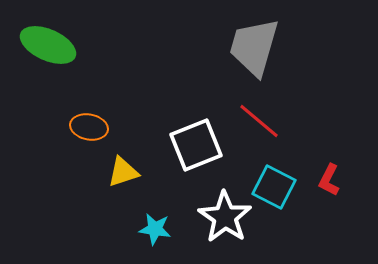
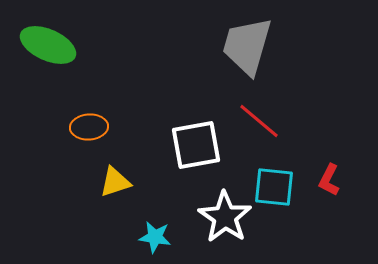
gray trapezoid: moved 7 px left, 1 px up
orange ellipse: rotated 15 degrees counterclockwise
white square: rotated 12 degrees clockwise
yellow triangle: moved 8 px left, 10 px down
cyan square: rotated 21 degrees counterclockwise
cyan star: moved 8 px down
